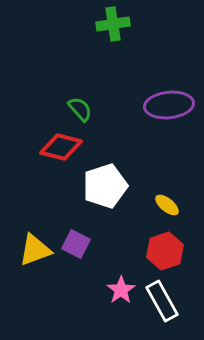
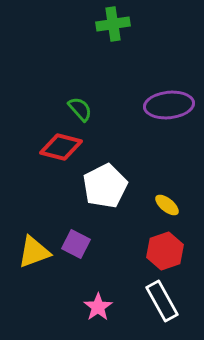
white pentagon: rotated 9 degrees counterclockwise
yellow triangle: moved 1 px left, 2 px down
pink star: moved 23 px left, 17 px down
